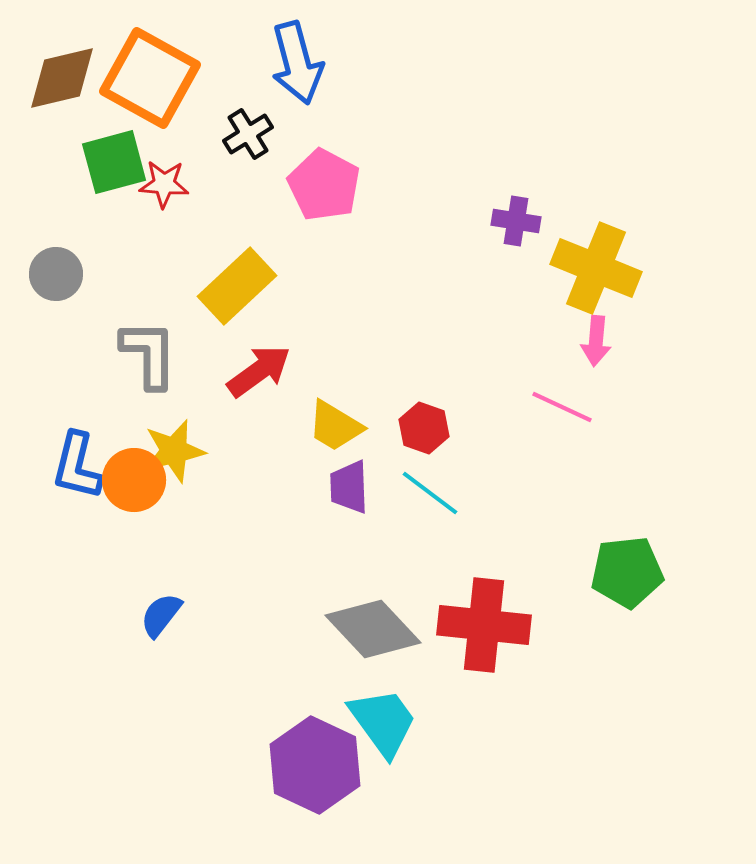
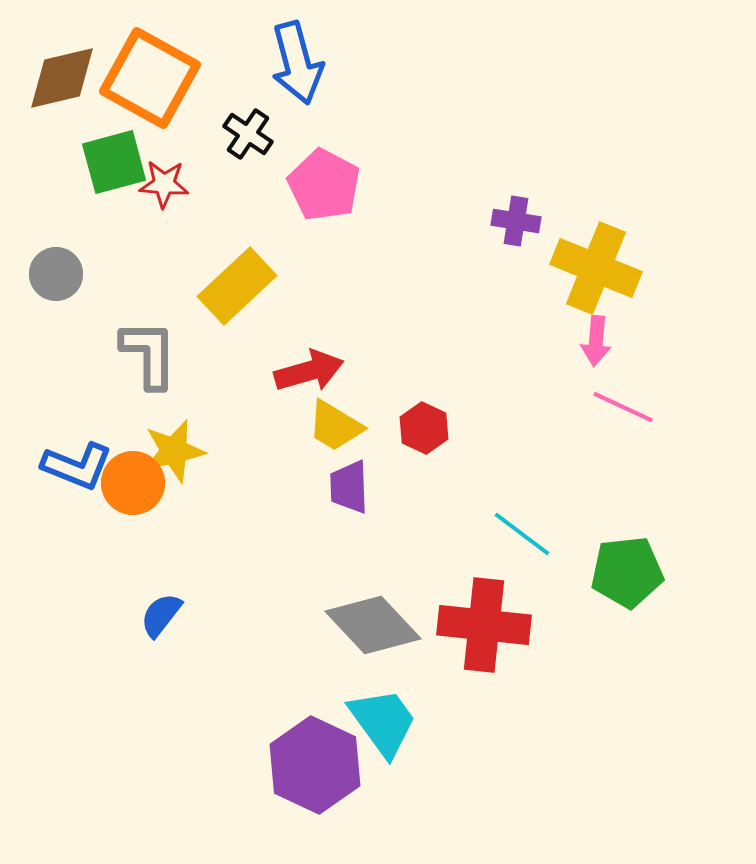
black cross: rotated 24 degrees counterclockwise
red arrow: moved 50 px right; rotated 20 degrees clockwise
pink line: moved 61 px right
red hexagon: rotated 6 degrees clockwise
blue L-shape: rotated 82 degrees counterclockwise
orange circle: moved 1 px left, 3 px down
cyan line: moved 92 px right, 41 px down
gray diamond: moved 4 px up
